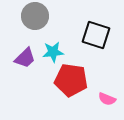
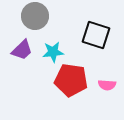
purple trapezoid: moved 3 px left, 8 px up
pink semicircle: moved 14 px up; rotated 18 degrees counterclockwise
